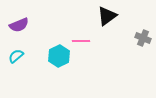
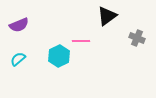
gray cross: moved 6 px left
cyan semicircle: moved 2 px right, 3 px down
